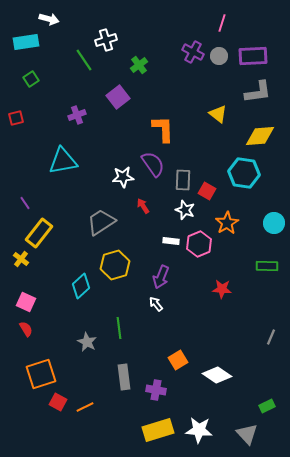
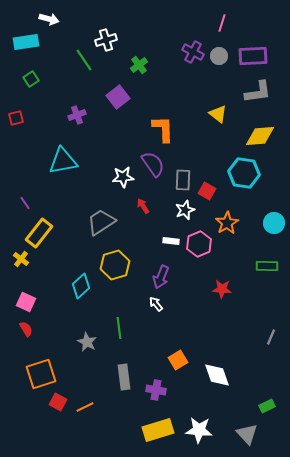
white star at (185, 210): rotated 30 degrees clockwise
white diamond at (217, 375): rotated 36 degrees clockwise
